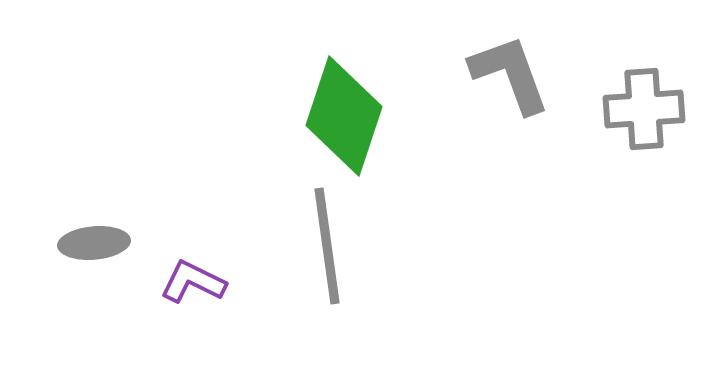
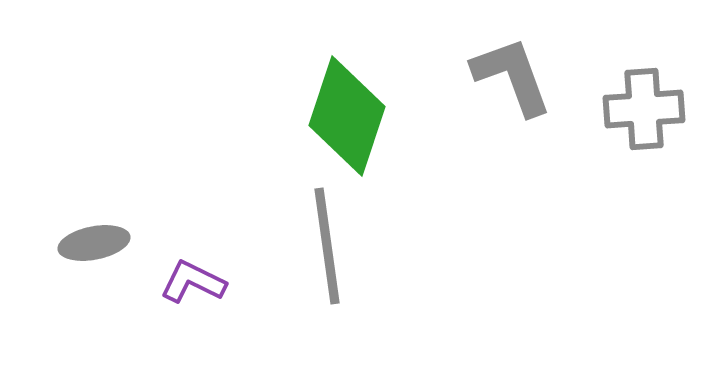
gray L-shape: moved 2 px right, 2 px down
green diamond: moved 3 px right
gray ellipse: rotated 6 degrees counterclockwise
